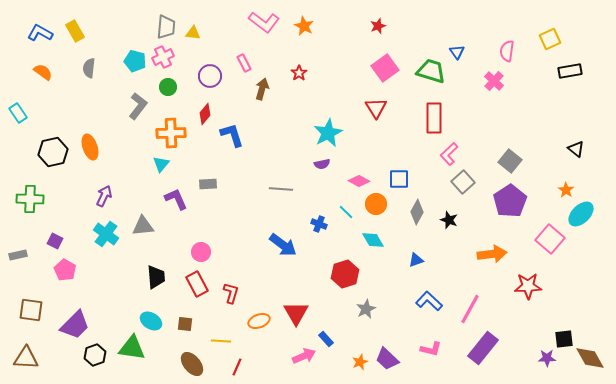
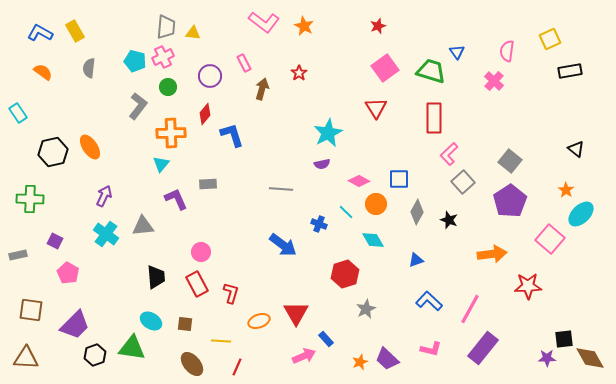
orange ellipse at (90, 147): rotated 15 degrees counterclockwise
pink pentagon at (65, 270): moved 3 px right, 3 px down
